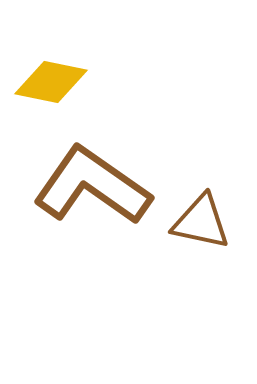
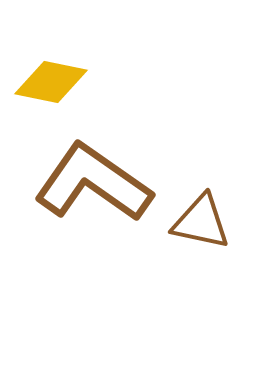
brown L-shape: moved 1 px right, 3 px up
